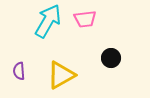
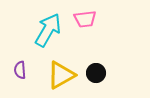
cyan arrow: moved 9 px down
black circle: moved 15 px left, 15 px down
purple semicircle: moved 1 px right, 1 px up
